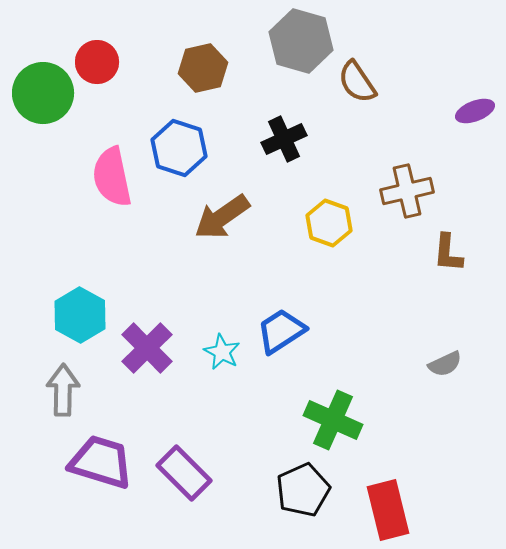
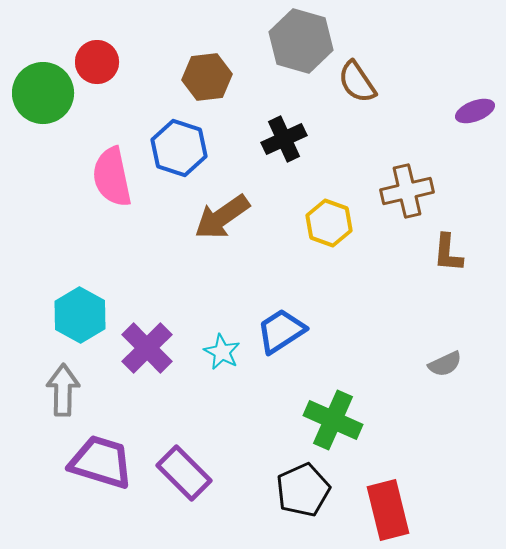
brown hexagon: moved 4 px right, 9 px down; rotated 6 degrees clockwise
